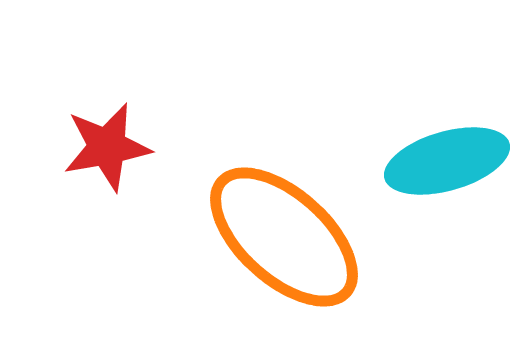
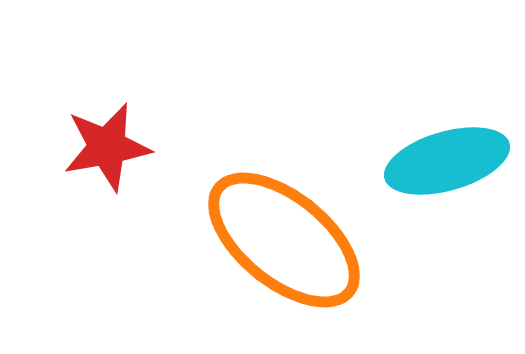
orange ellipse: moved 3 px down; rotated 3 degrees counterclockwise
